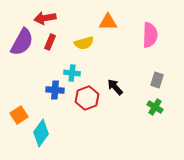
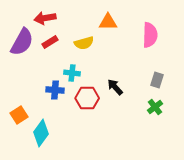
red rectangle: rotated 35 degrees clockwise
red hexagon: rotated 20 degrees clockwise
green cross: rotated 21 degrees clockwise
